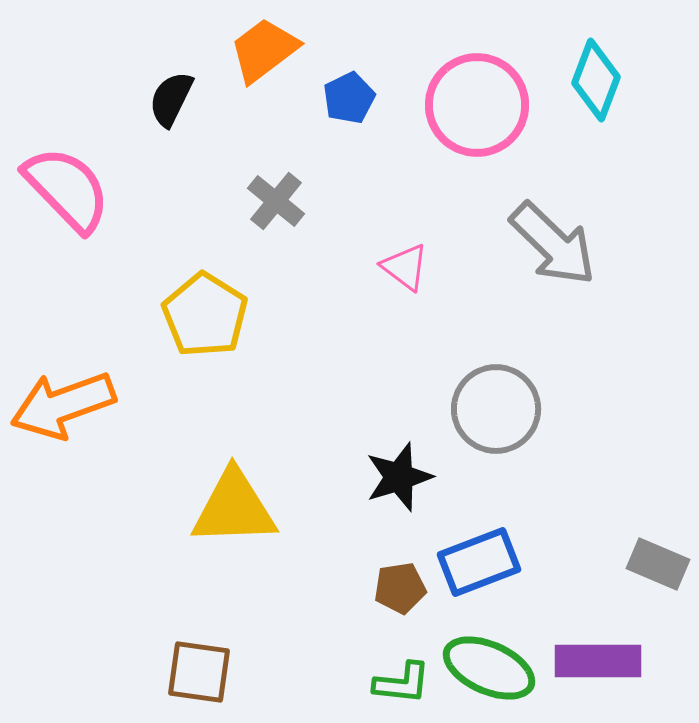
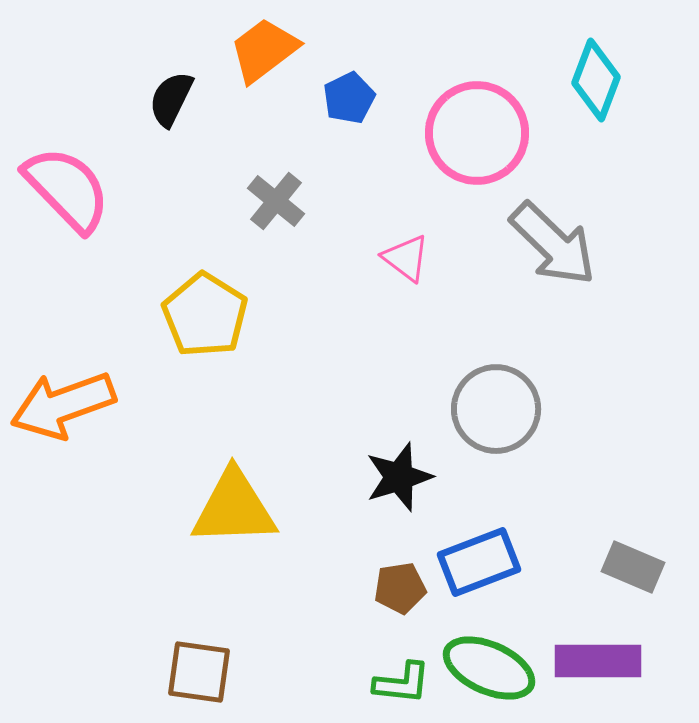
pink circle: moved 28 px down
pink triangle: moved 1 px right, 9 px up
gray rectangle: moved 25 px left, 3 px down
